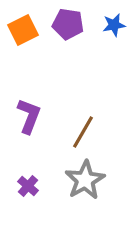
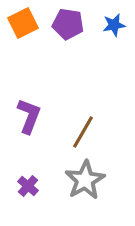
orange square: moved 7 px up
